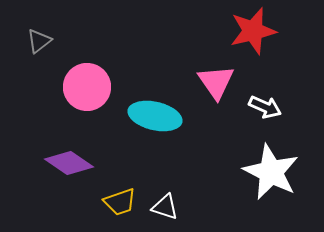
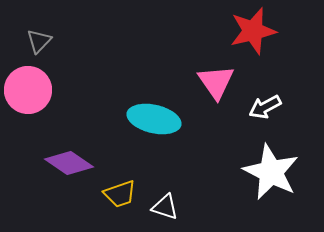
gray triangle: rotated 8 degrees counterclockwise
pink circle: moved 59 px left, 3 px down
white arrow: rotated 128 degrees clockwise
cyan ellipse: moved 1 px left, 3 px down
yellow trapezoid: moved 8 px up
